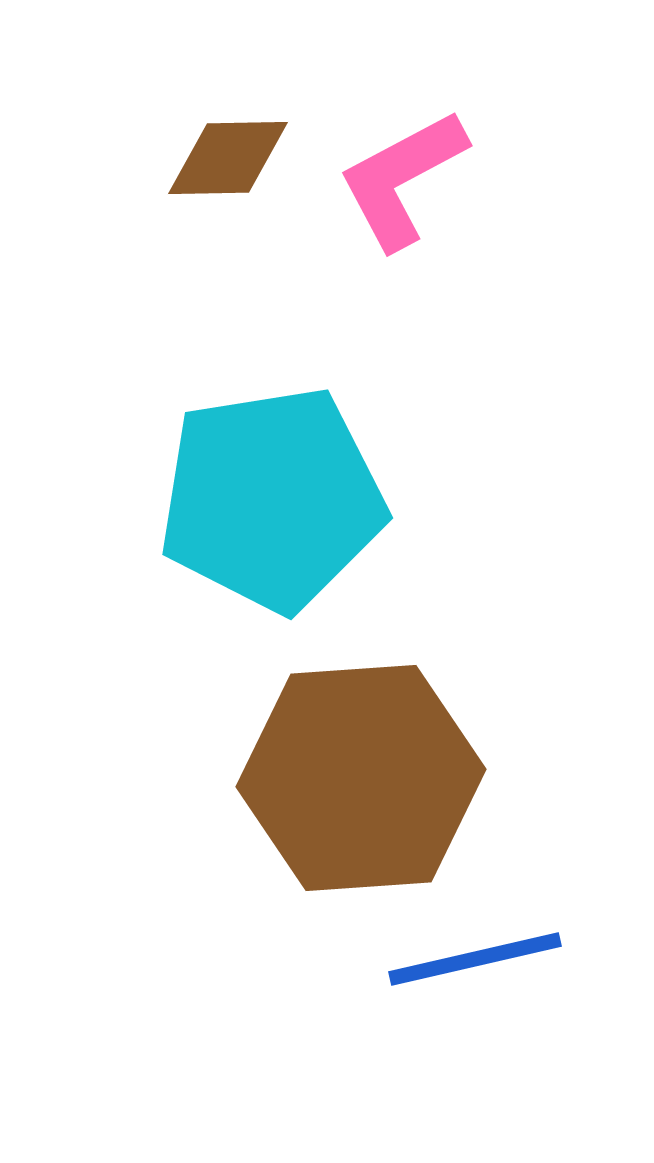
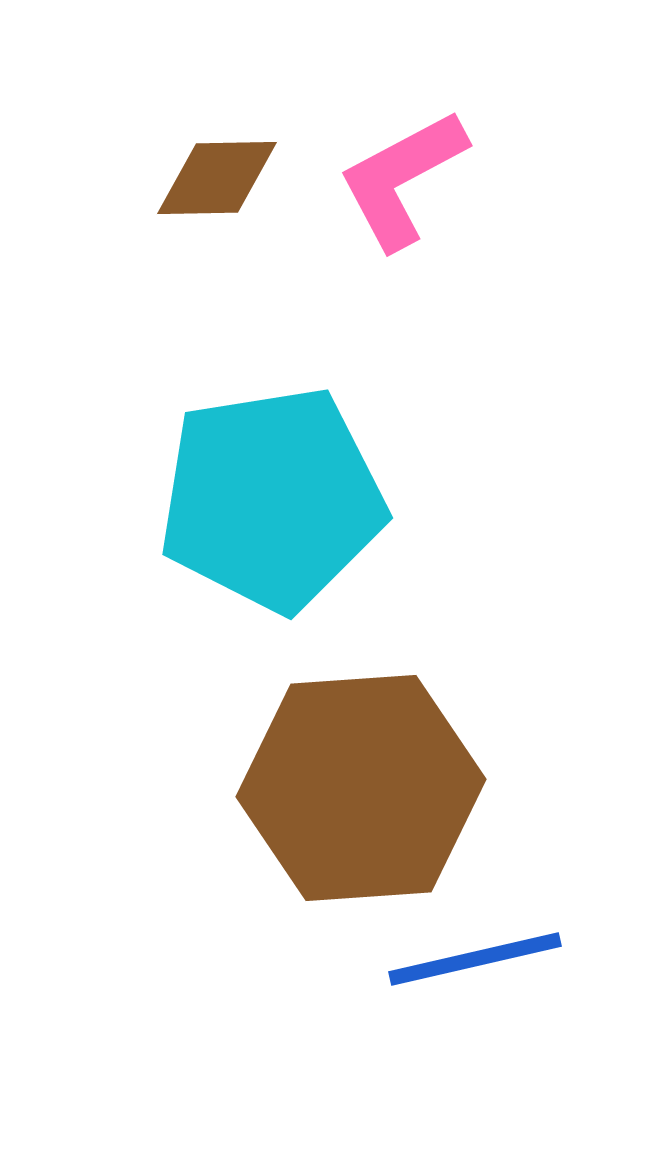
brown diamond: moved 11 px left, 20 px down
brown hexagon: moved 10 px down
